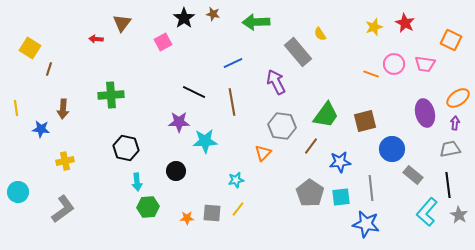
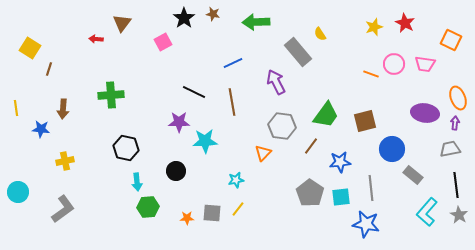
orange ellipse at (458, 98): rotated 75 degrees counterclockwise
purple ellipse at (425, 113): rotated 68 degrees counterclockwise
black line at (448, 185): moved 8 px right
